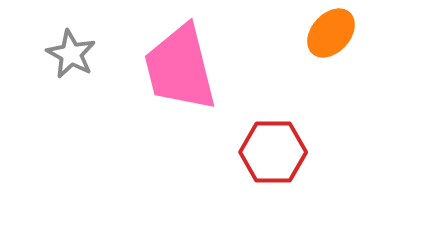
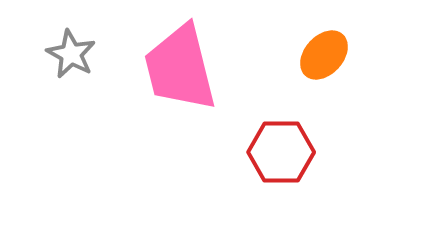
orange ellipse: moved 7 px left, 22 px down
red hexagon: moved 8 px right
